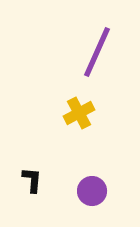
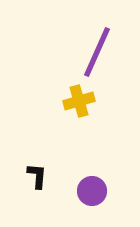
yellow cross: moved 12 px up; rotated 12 degrees clockwise
black L-shape: moved 5 px right, 4 px up
